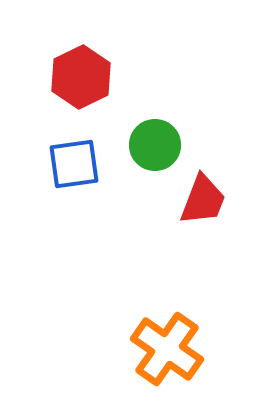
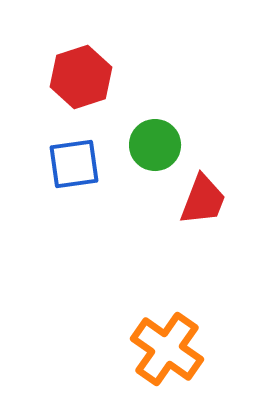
red hexagon: rotated 8 degrees clockwise
